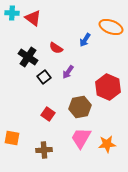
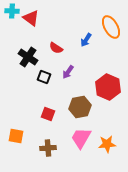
cyan cross: moved 2 px up
red triangle: moved 2 px left
orange ellipse: rotated 40 degrees clockwise
blue arrow: moved 1 px right
black square: rotated 32 degrees counterclockwise
red square: rotated 16 degrees counterclockwise
orange square: moved 4 px right, 2 px up
brown cross: moved 4 px right, 2 px up
